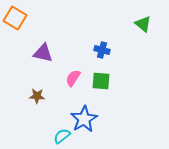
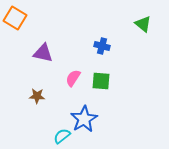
blue cross: moved 4 px up
